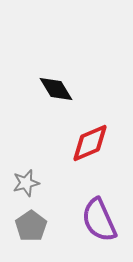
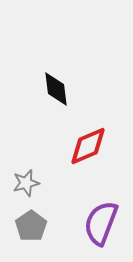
black diamond: rotated 24 degrees clockwise
red diamond: moved 2 px left, 3 px down
purple semicircle: moved 2 px right, 3 px down; rotated 45 degrees clockwise
